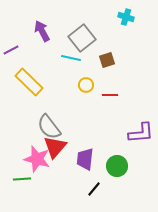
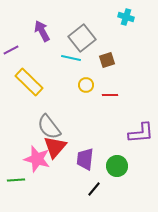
green line: moved 6 px left, 1 px down
